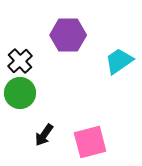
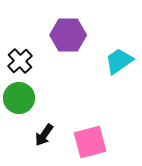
green circle: moved 1 px left, 5 px down
